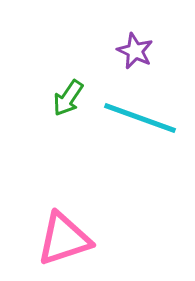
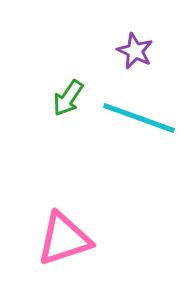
cyan line: moved 1 px left
